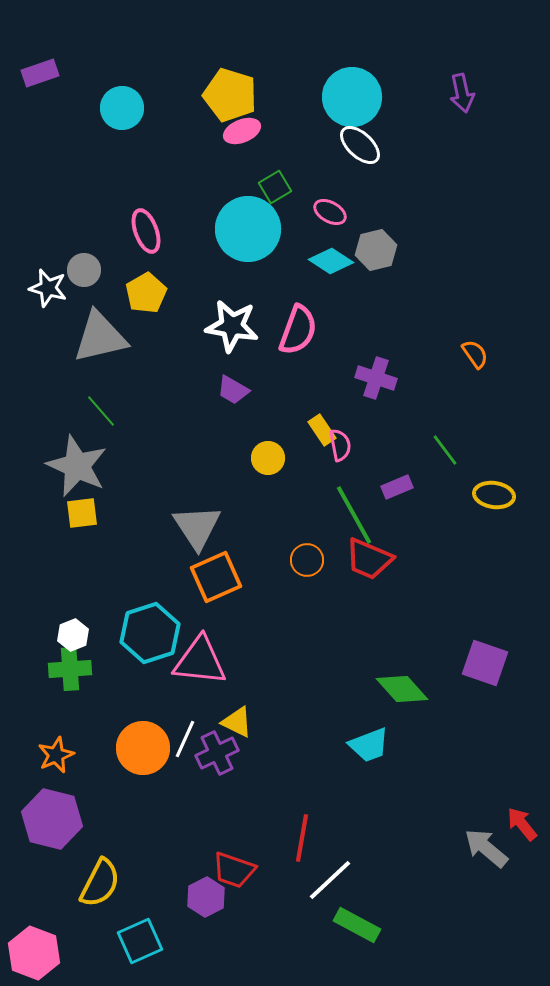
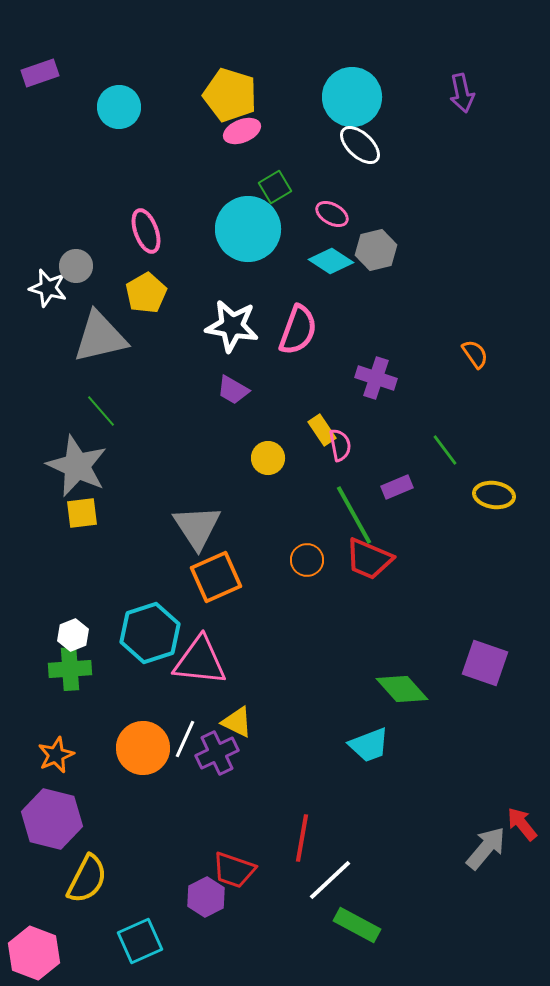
cyan circle at (122, 108): moved 3 px left, 1 px up
pink ellipse at (330, 212): moved 2 px right, 2 px down
gray circle at (84, 270): moved 8 px left, 4 px up
gray arrow at (486, 848): rotated 90 degrees clockwise
yellow semicircle at (100, 883): moved 13 px left, 4 px up
